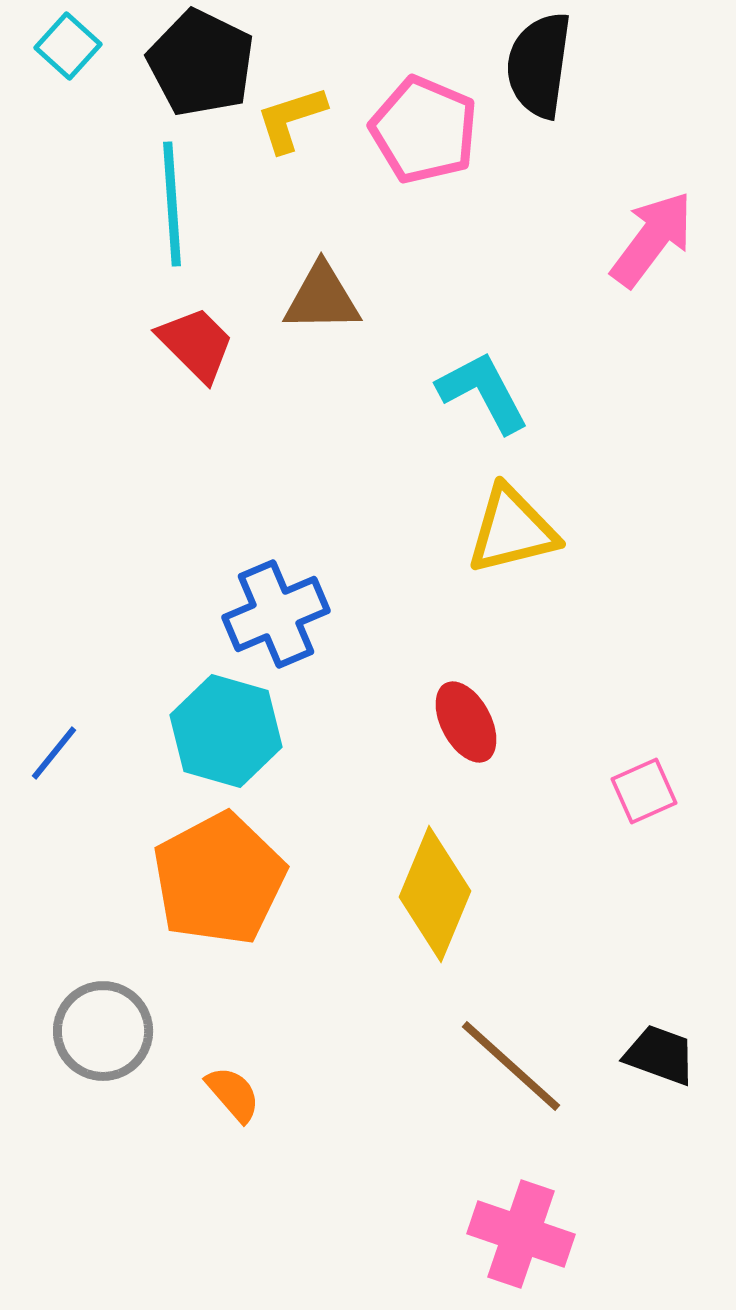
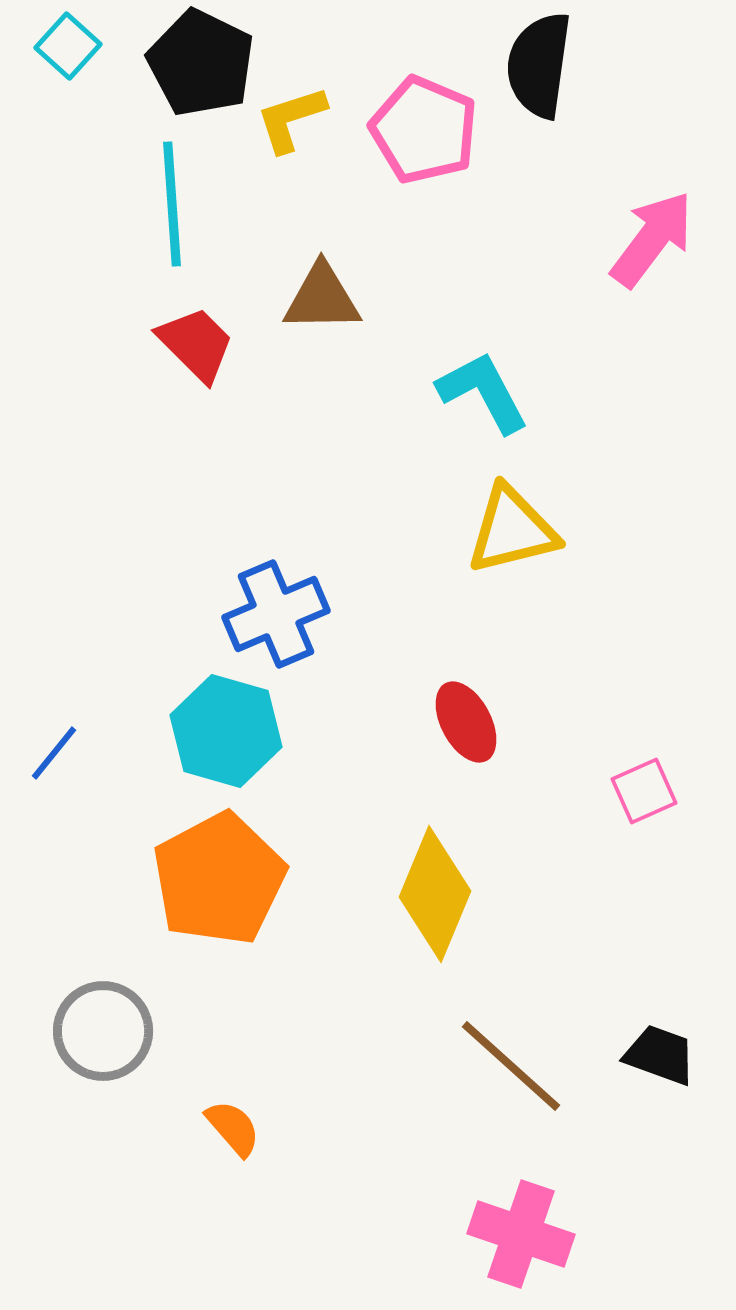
orange semicircle: moved 34 px down
